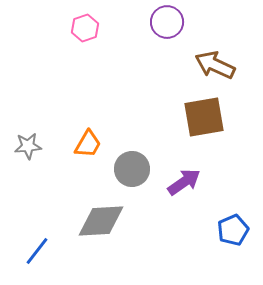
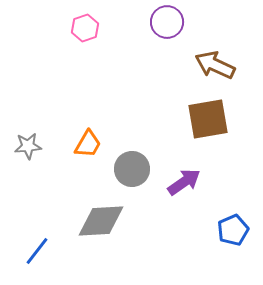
brown square: moved 4 px right, 2 px down
